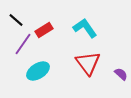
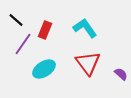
red rectangle: moved 1 px right; rotated 36 degrees counterclockwise
cyan ellipse: moved 6 px right, 2 px up
